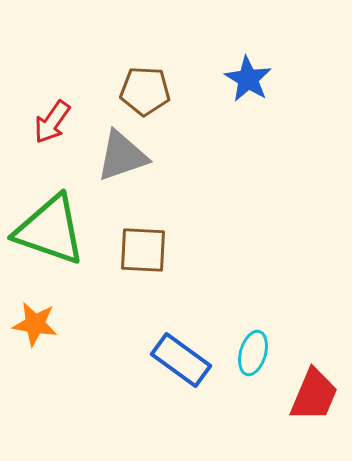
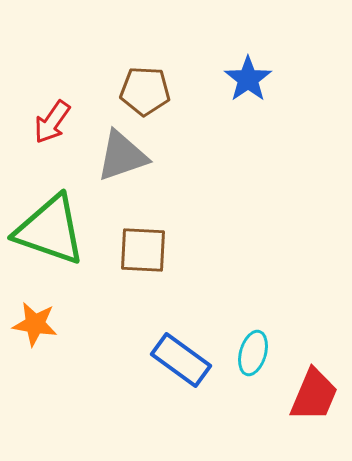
blue star: rotated 6 degrees clockwise
